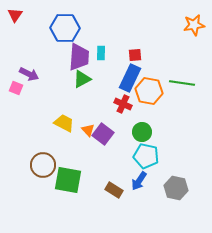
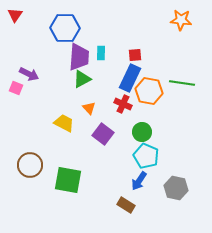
orange star: moved 13 px left, 5 px up; rotated 15 degrees clockwise
orange triangle: moved 1 px right, 22 px up
cyan pentagon: rotated 10 degrees clockwise
brown circle: moved 13 px left
brown rectangle: moved 12 px right, 15 px down
